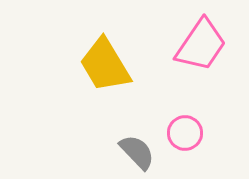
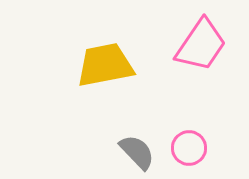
yellow trapezoid: rotated 110 degrees clockwise
pink circle: moved 4 px right, 15 px down
